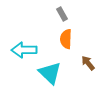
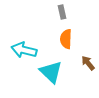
gray rectangle: moved 2 px up; rotated 16 degrees clockwise
cyan arrow: rotated 15 degrees clockwise
cyan triangle: moved 1 px right, 1 px up
